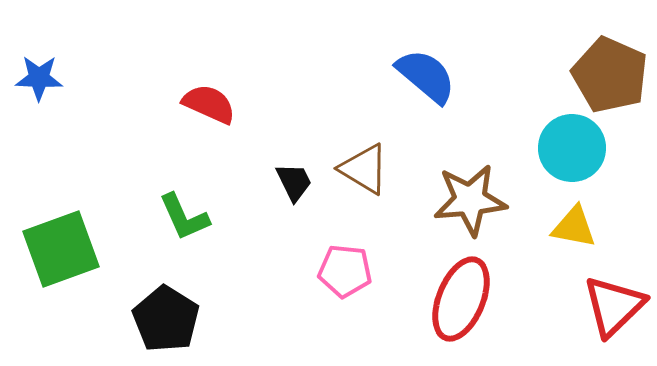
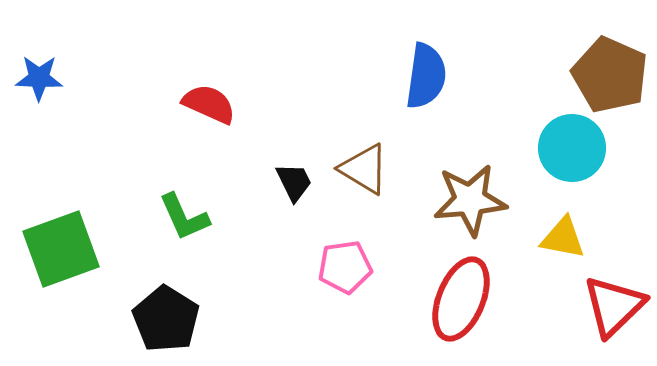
blue semicircle: rotated 58 degrees clockwise
yellow triangle: moved 11 px left, 11 px down
pink pentagon: moved 4 px up; rotated 14 degrees counterclockwise
